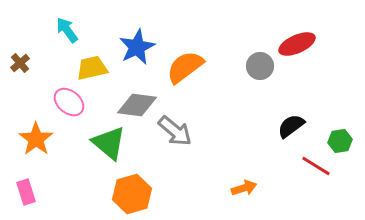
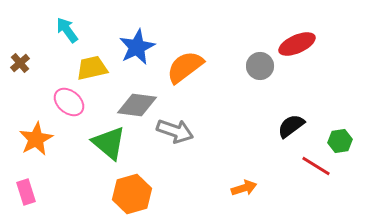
gray arrow: rotated 21 degrees counterclockwise
orange star: rotated 8 degrees clockwise
